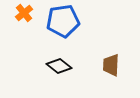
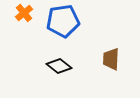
brown trapezoid: moved 6 px up
